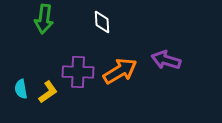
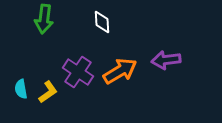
purple arrow: rotated 24 degrees counterclockwise
purple cross: rotated 32 degrees clockwise
